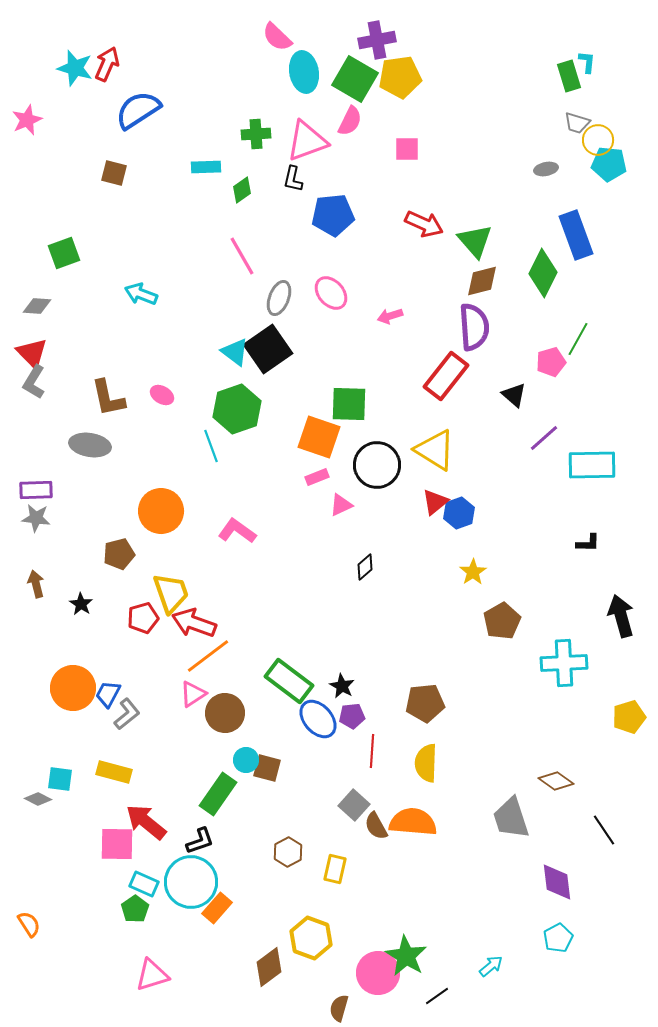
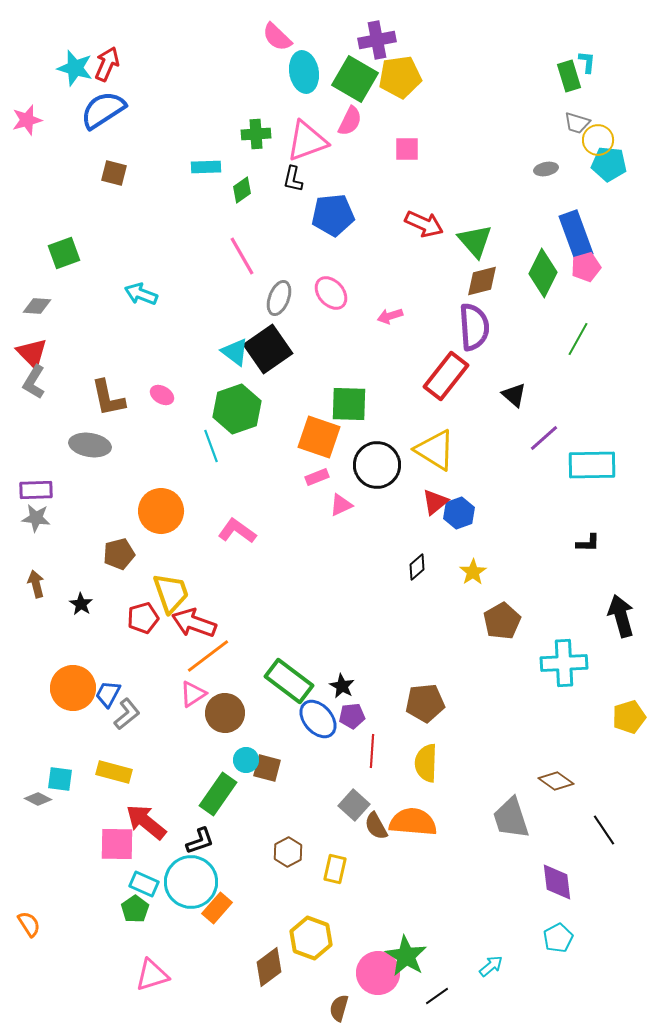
blue semicircle at (138, 110): moved 35 px left
pink star at (27, 120): rotated 8 degrees clockwise
pink pentagon at (551, 362): moved 35 px right, 95 px up
black diamond at (365, 567): moved 52 px right
